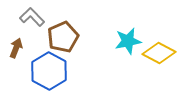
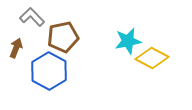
brown pentagon: rotated 12 degrees clockwise
yellow diamond: moved 7 px left, 5 px down
